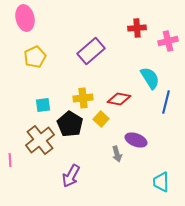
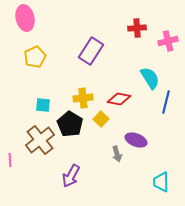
purple rectangle: rotated 16 degrees counterclockwise
cyan square: rotated 14 degrees clockwise
